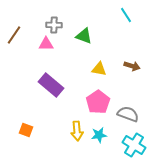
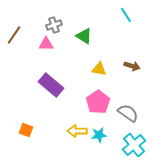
gray cross: rotated 21 degrees counterclockwise
green triangle: rotated 12 degrees clockwise
gray semicircle: moved 1 px up; rotated 15 degrees clockwise
yellow arrow: rotated 96 degrees clockwise
cyan cross: rotated 20 degrees clockwise
